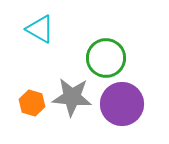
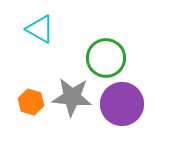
orange hexagon: moved 1 px left, 1 px up
